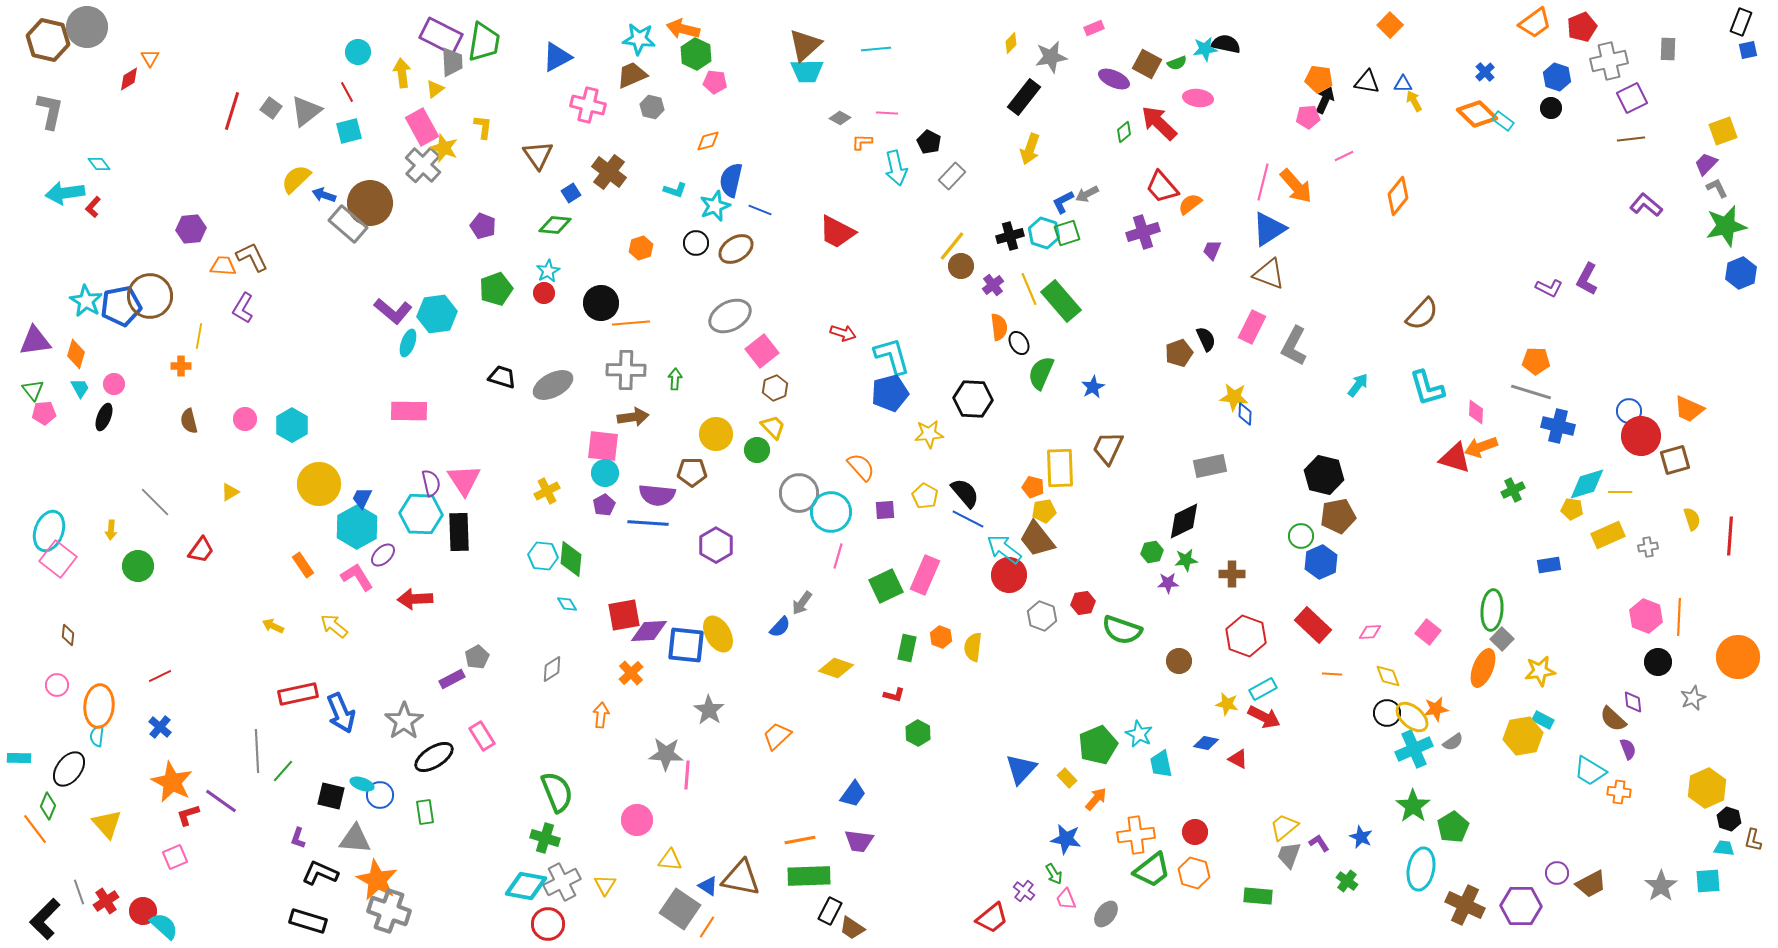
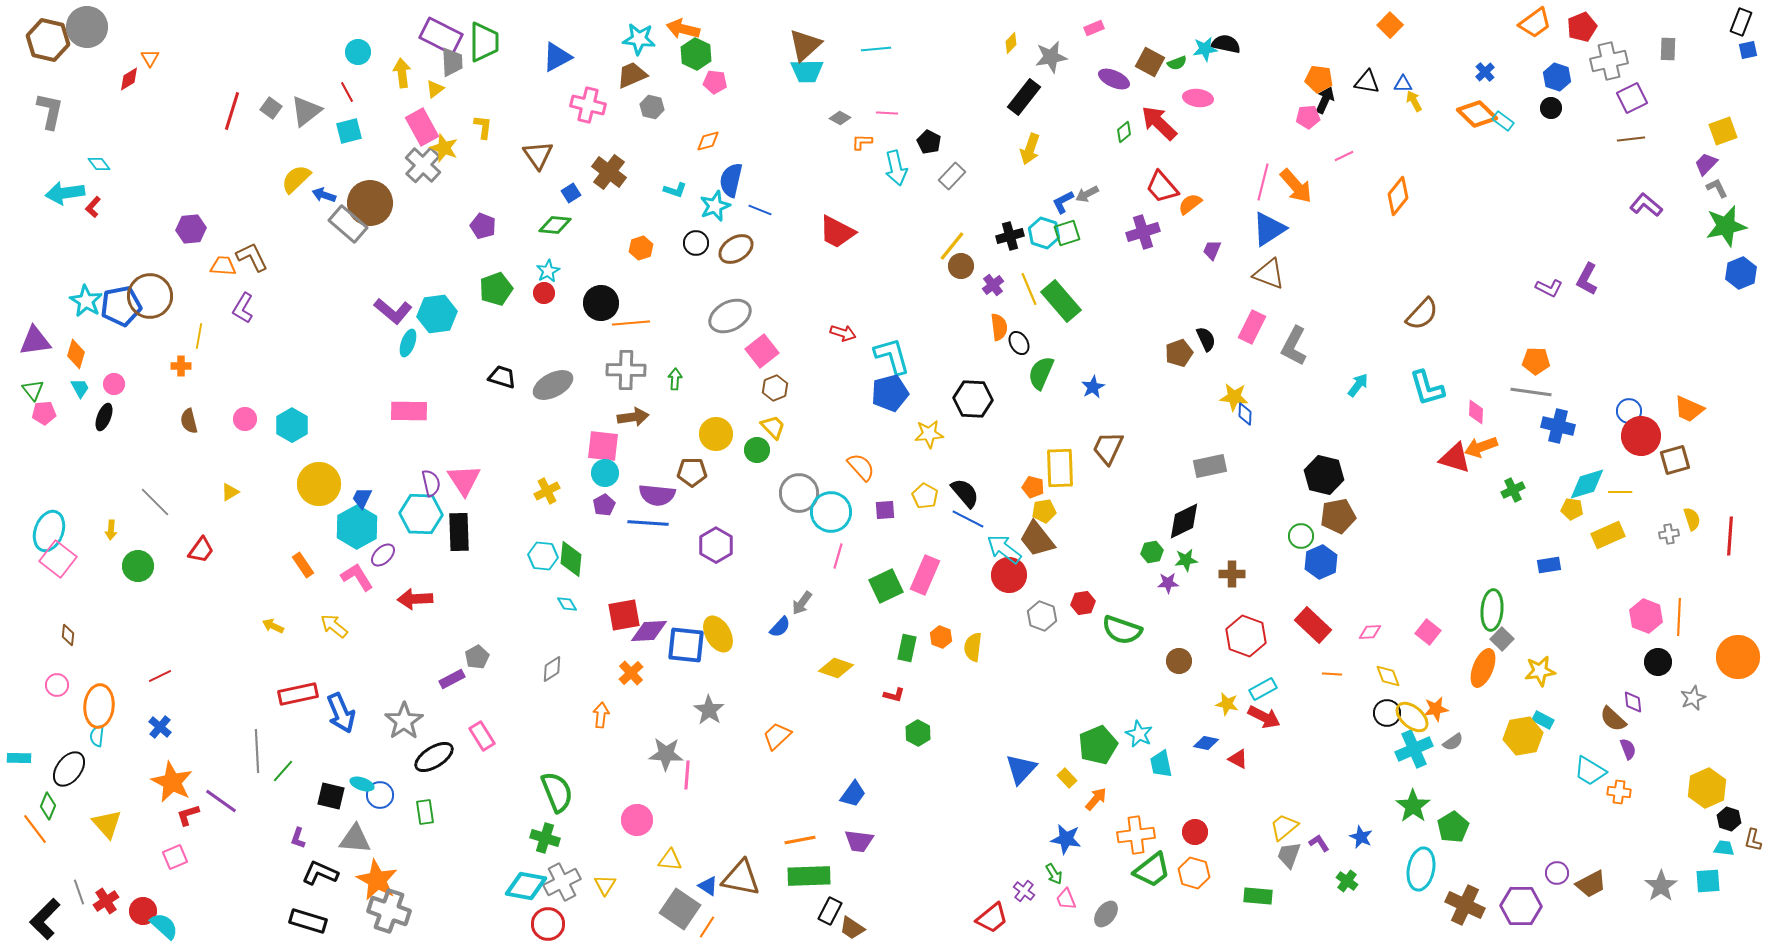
green trapezoid at (484, 42): rotated 9 degrees counterclockwise
brown square at (1147, 64): moved 3 px right, 2 px up
gray line at (1531, 392): rotated 9 degrees counterclockwise
gray cross at (1648, 547): moved 21 px right, 13 px up
